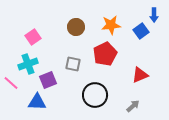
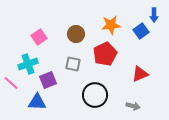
brown circle: moved 7 px down
pink square: moved 6 px right
red triangle: moved 1 px up
gray arrow: rotated 56 degrees clockwise
